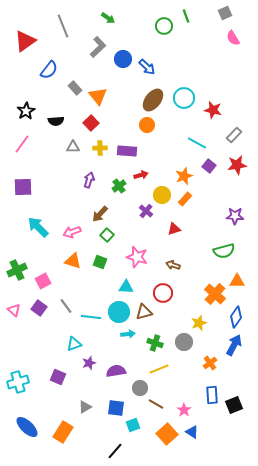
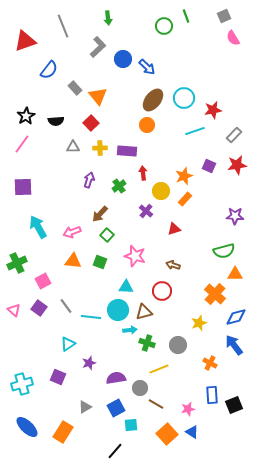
gray square at (225, 13): moved 1 px left, 3 px down
green arrow at (108, 18): rotated 48 degrees clockwise
red triangle at (25, 41): rotated 15 degrees clockwise
red star at (213, 110): rotated 24 degrees counterclockwise
black star at (26, 111): moved 5 px down
cyan line at (197, 143): moved 2 px left, 12 px up; rotated 48 degrees counterclockwise
purple square at (209, 166): rotated 16 degrees counterclockwise
red arrow at (141, 175): moved 2 px right, 2 px up; rotated 80 degrees counterclockwise
yellow circle at (162, 195): moved 1 px left, 4 px up
cyan arrow at (38, 227): rotated 15 degrees clockwise
pink star at (137, 257): moved 2 px left, 1 px up
orange triangle at (73, 261): rotated 12 degrees counterclockwise
green cross at (17, 270): moved 7 px up
orange triangle at (237, 281): moved 2 px left, 7 px up
red circle at (163, 293): moved 1 px left, 2 px up
cyan circle at (119, 312): moved 1 px left, 2 px up
blue diamond at (236, 317): rotated 40 degrees clockwise
cyan arrow at (128, 334): moved 2 px right, 4 px up
gray circle at (184, 342): moved 6 px left, 3 px down
green cross at (155, 343): moved 8 px left
cyan triangle at (74, 344): moved 6 px left; rotated 14 degrees counterclockwise
blue arrow at (234, 345): rotated 65 degrees counterclockwise
orange cross at (210, 363): rotated 24 degrees counterclockwise
purple semicircle at (116, 371): moved 7 px down
cyan cross at (18, 382): moved 4 px right, 2 px down
blue square at (116, 408): rotated 36 degrees counterclockwise
pink star at (184, 410): moved 4 px right, 1 px up; rotated 24 degrees clockwise
cyan square at (133, 425): moved 2 px left; rotated 16 degrees clockwise
